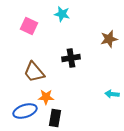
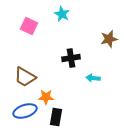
cyan star: rotated 14 degrees clockwise
brown trapezoid: moved 9 px left, 5 px down; rotated 20 degrees counterclockwise
cyan arrow: moved 19 px left, 16 px up
black rectangle: moved 1 px right, 1 px up
